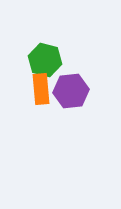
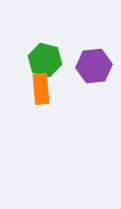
purple hexagon: moved 23 px right, 25 px up
